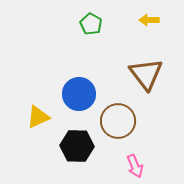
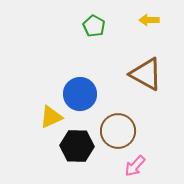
green pentagon: moved 3 px right, 2 px down
brown triangle: rotated 24 degrees counterclockwise
blue circle: moved 1 px right
yellow triangle: moved 13 px right
brown circle: moved 10 px down
pink arrow: rotated 65 degrees clockwise
